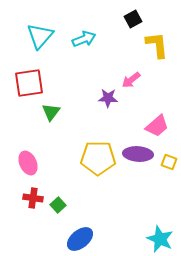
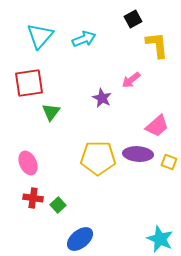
purple star: moved 6 px left; rotated 24 degrees clockwise
